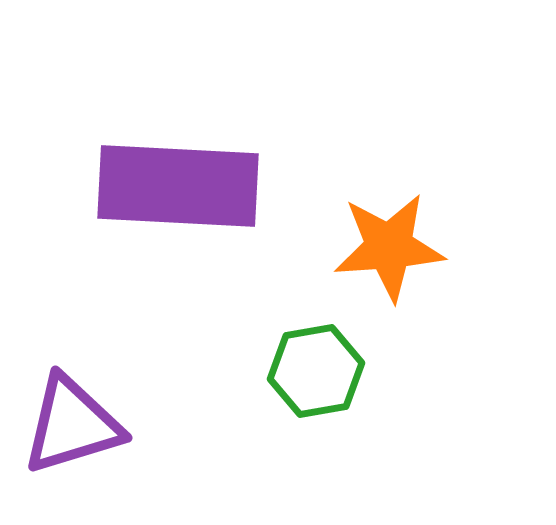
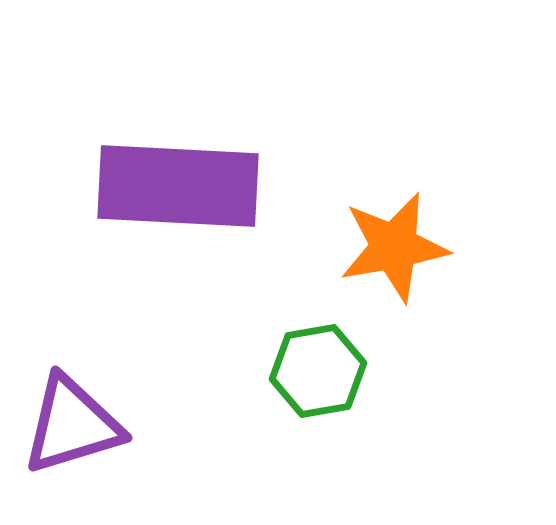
orange star: moved 5 px right; rotated 6 degrees counterclockwise
green hexagon: moved 2 px right
